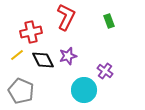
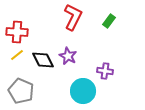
red L-shape: moved 7 px right
green rectangle: rotated 56 degrees clockwise
red cross: moved 14 px left; rotated 15 degrees clockwise
purple star: rotated 30 degrees counterclockwise
purple cross: rotated 28 degrees counterclockwise
cyan circle: moved 1 px left, 1 px down
